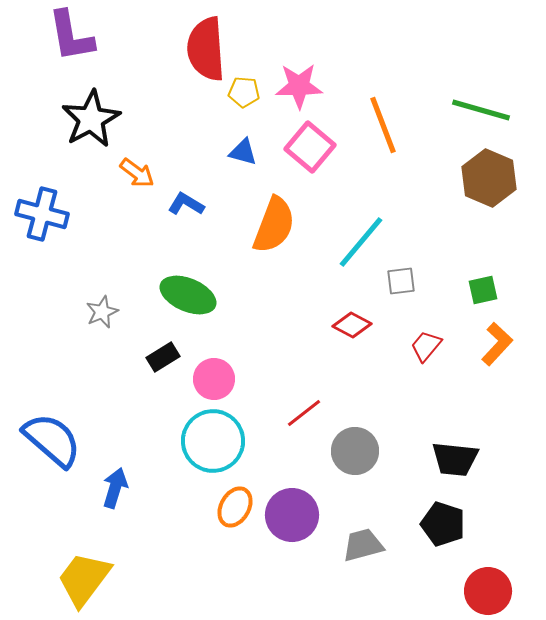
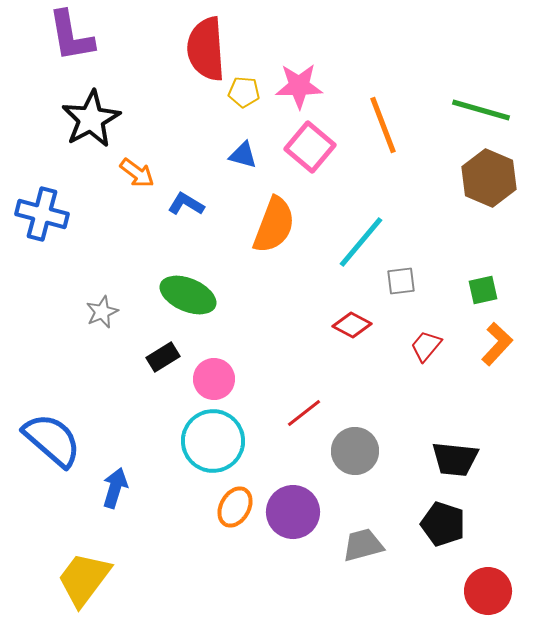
blue triangle: moved 3 px down
purple circle: moved 1 px right, 3 px up
